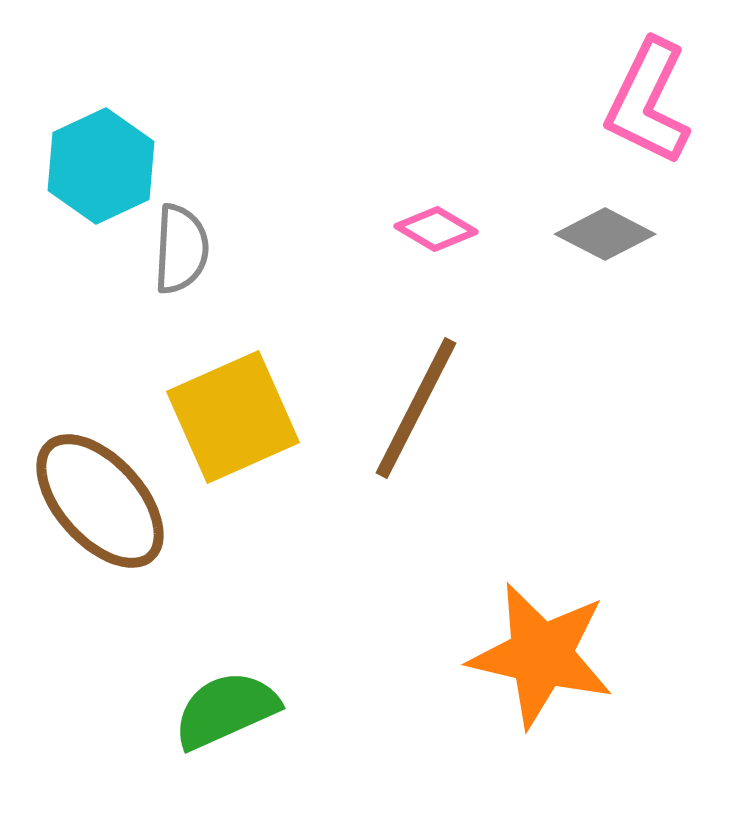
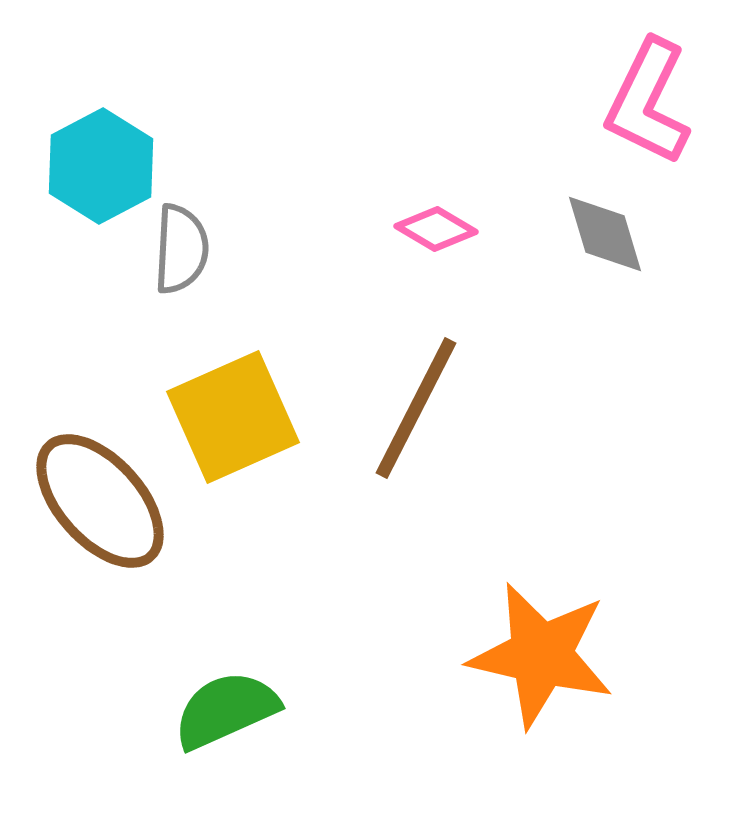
cyan hexagon: rotated 3 degrees counterclockwise
gray diamond: rotated 46 degrees clockwise
